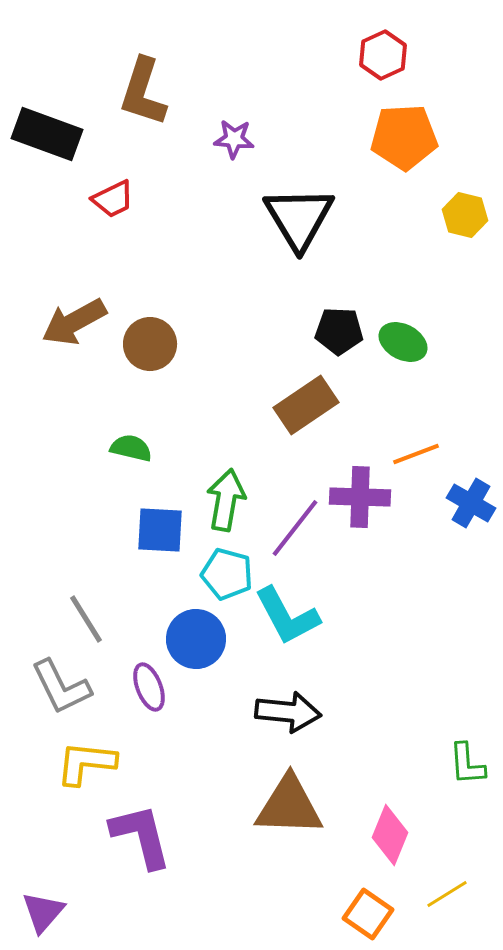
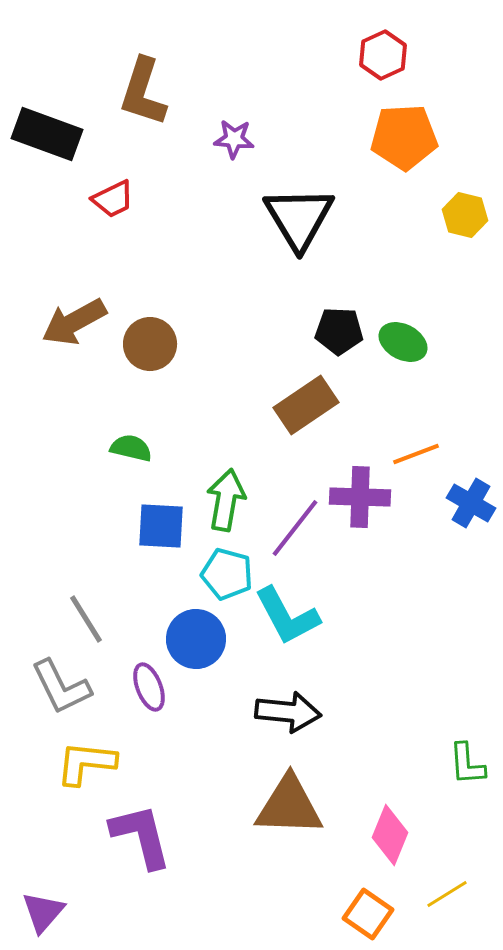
blue square: moved 1 px right, 4 px up
